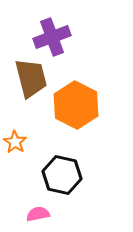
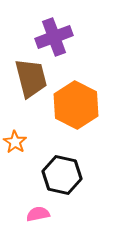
purple cross: moved 2 px right
